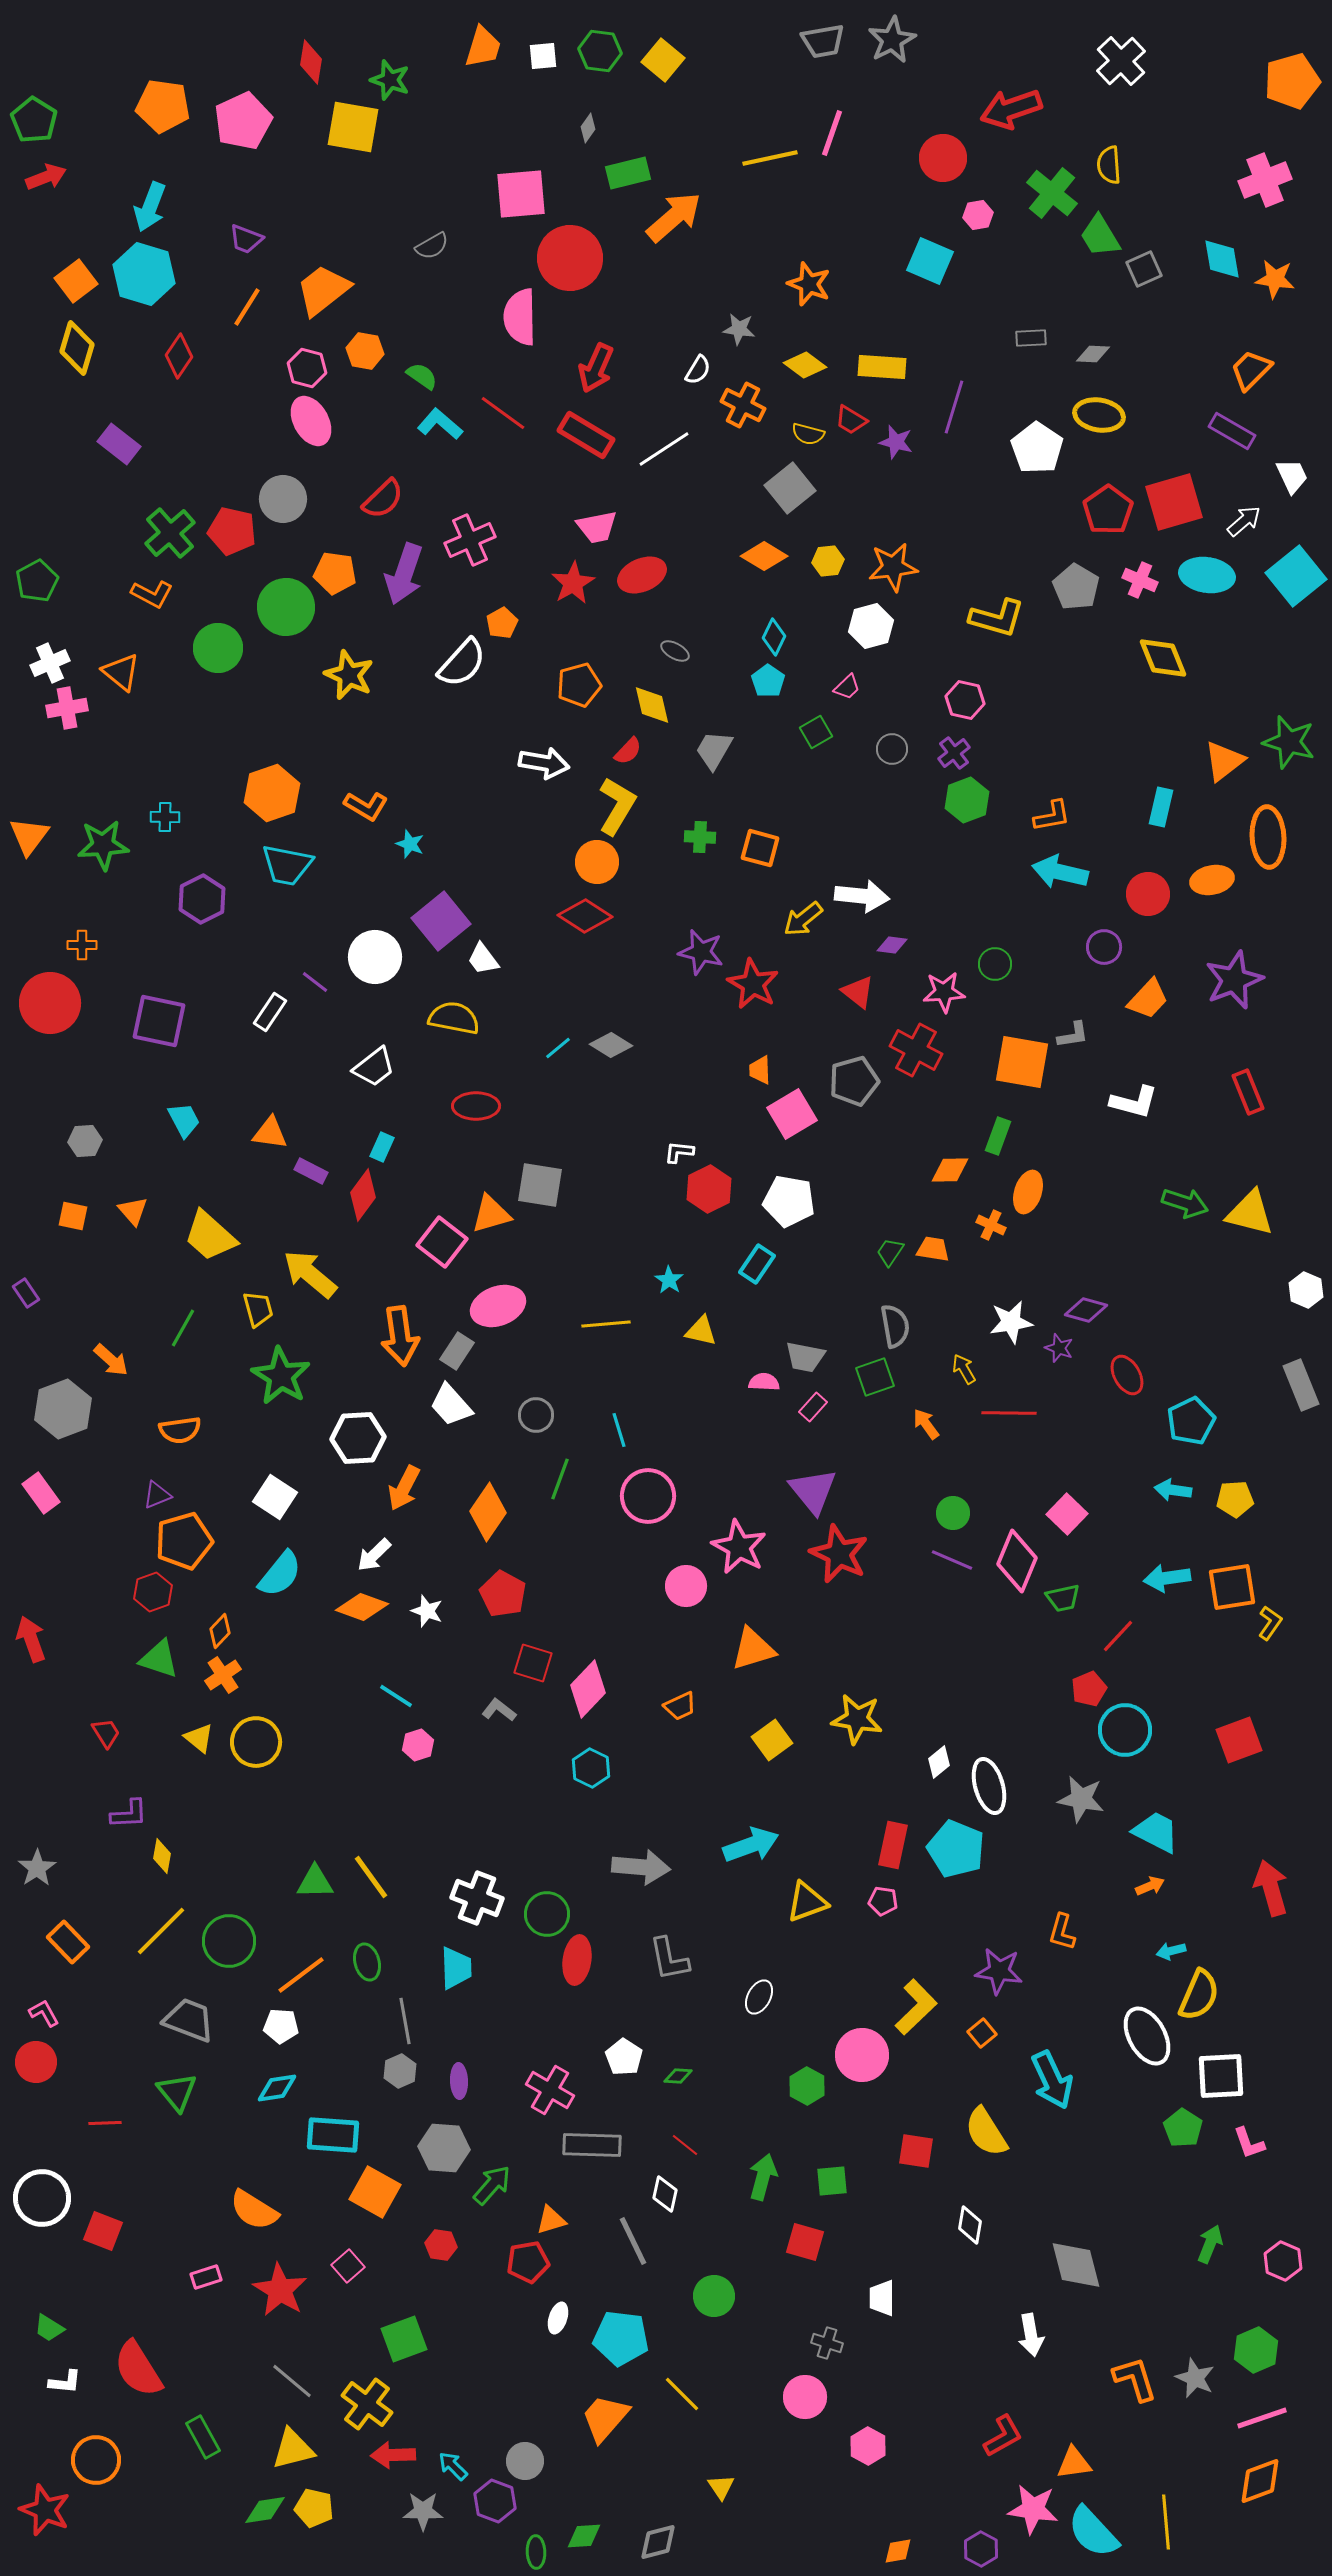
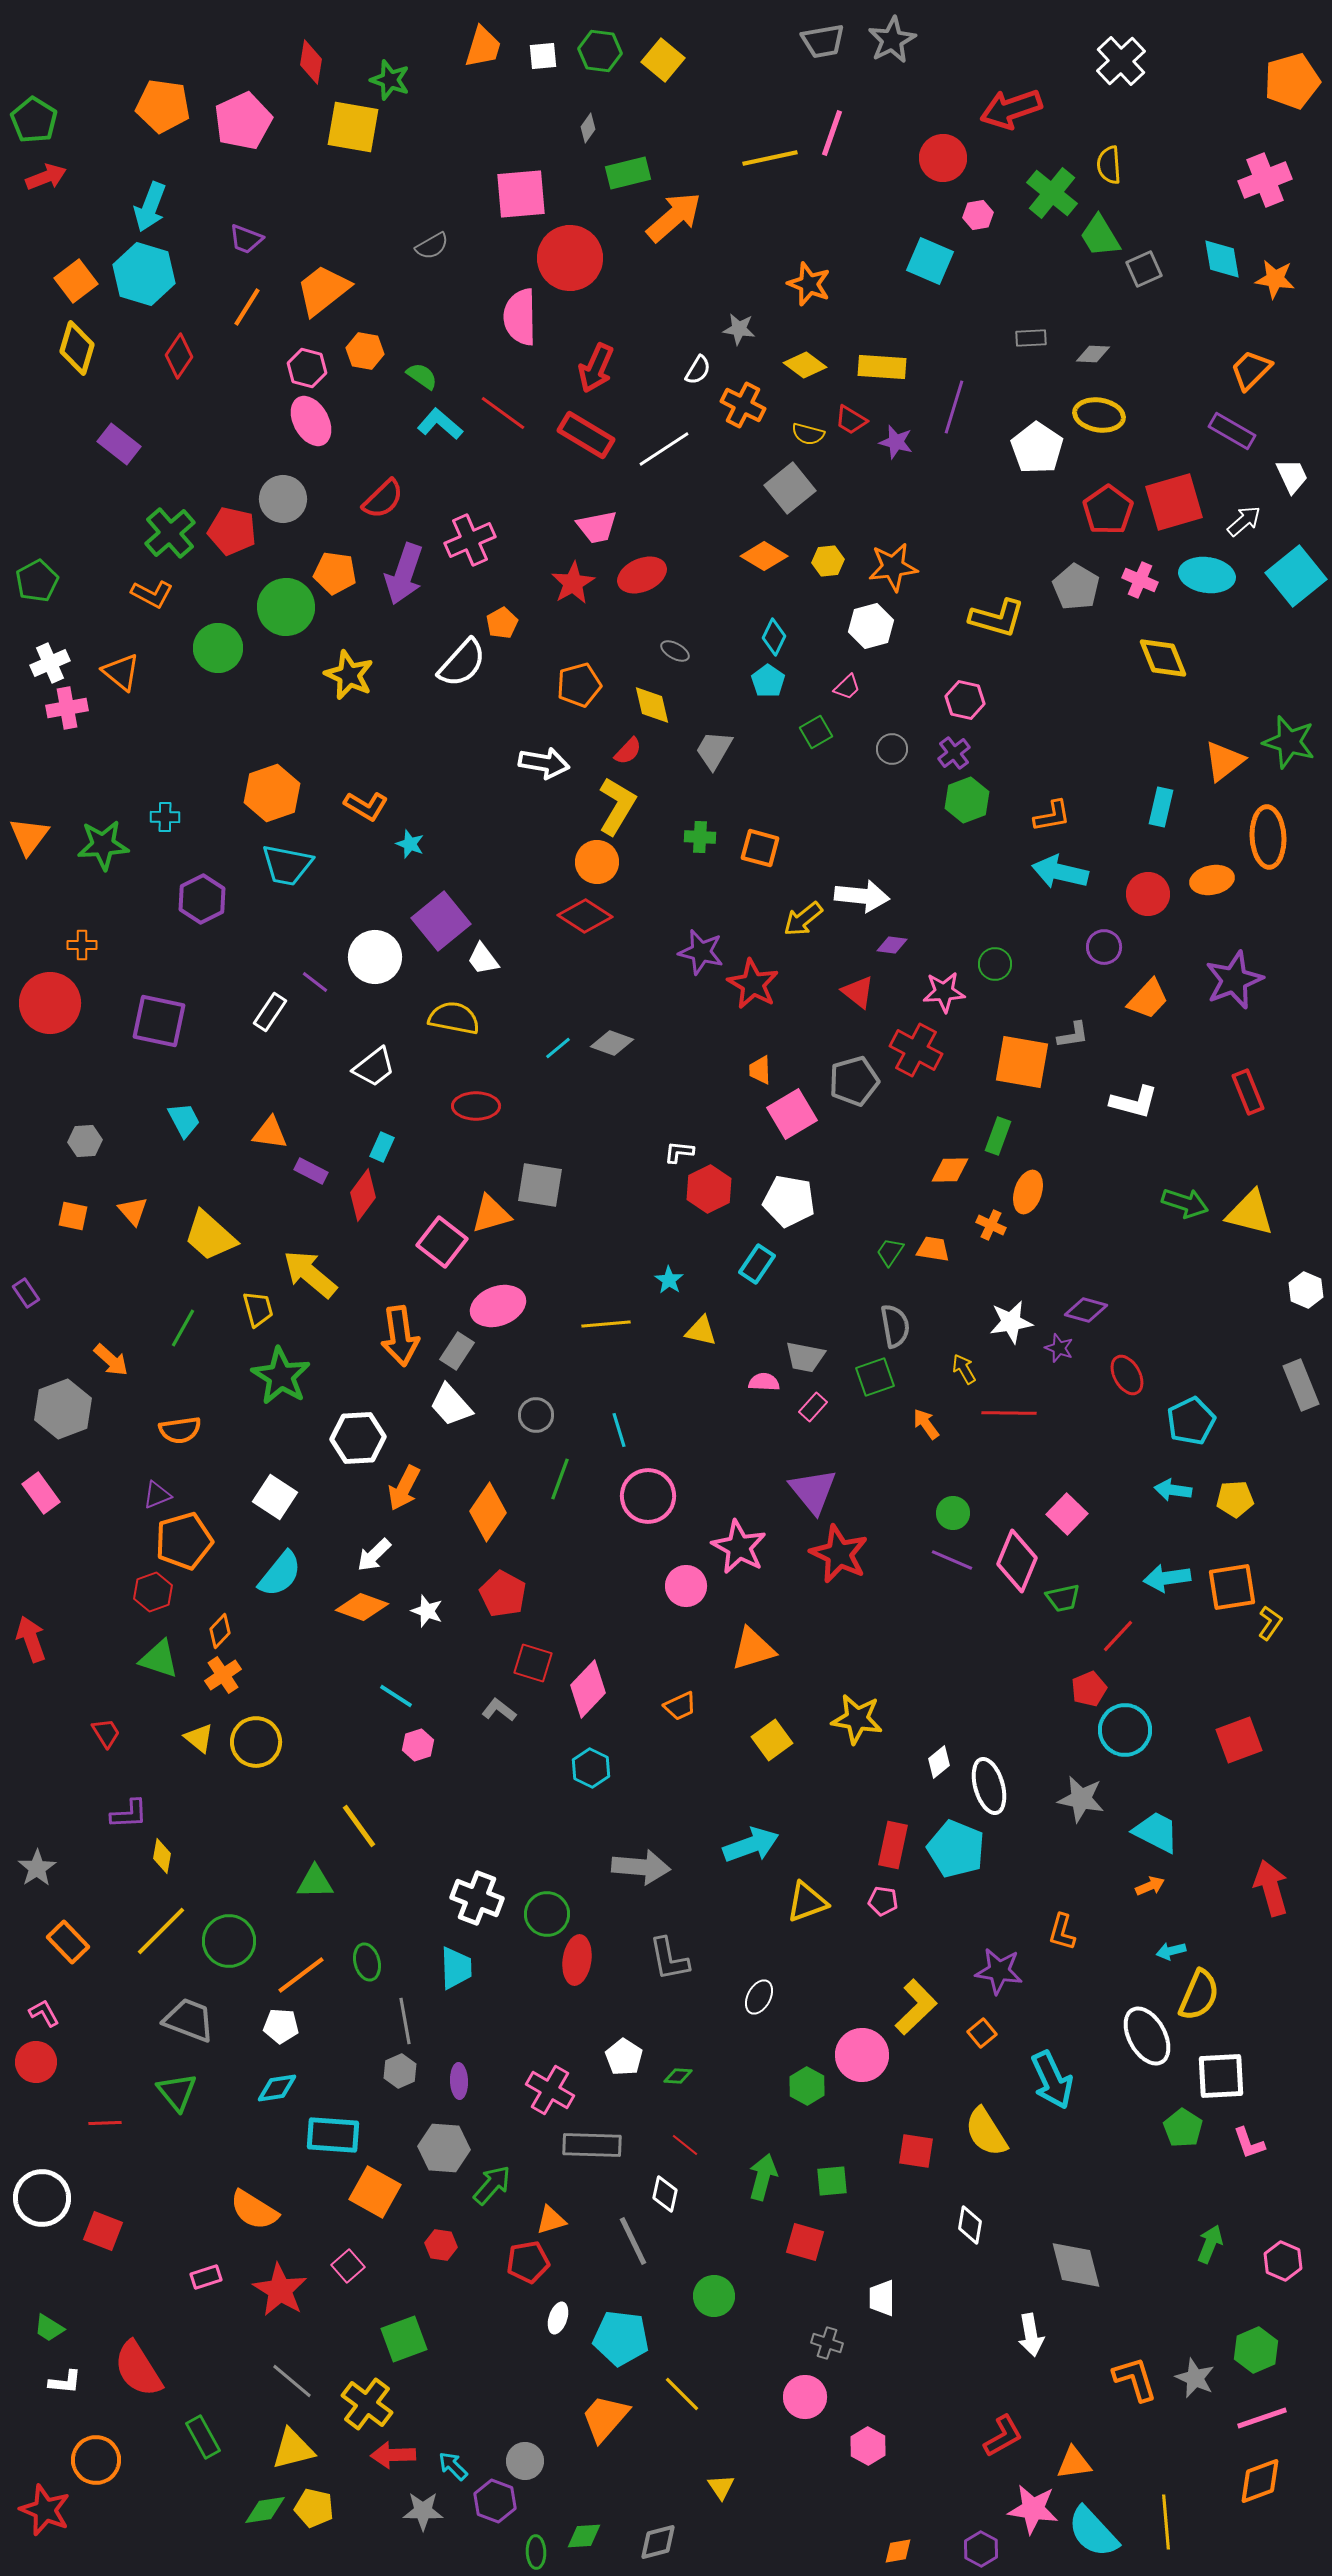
gray diamond at (611, 1045): moved 1 px right, 2 px up; rotated 12 degrees counterclockwise
yellow line at (371, 1877): moved 12 px left, 51 px up
